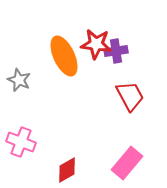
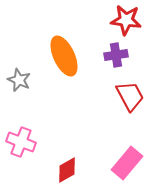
red star: moved 30 px right, 24 px up
purple cross: moved 4 px down
